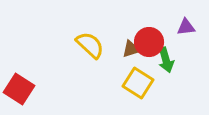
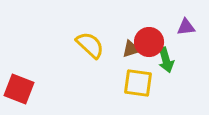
yellow square: rotated 24 degrees counterclockwise
red square: rotated 12 degrees counterclockwise
